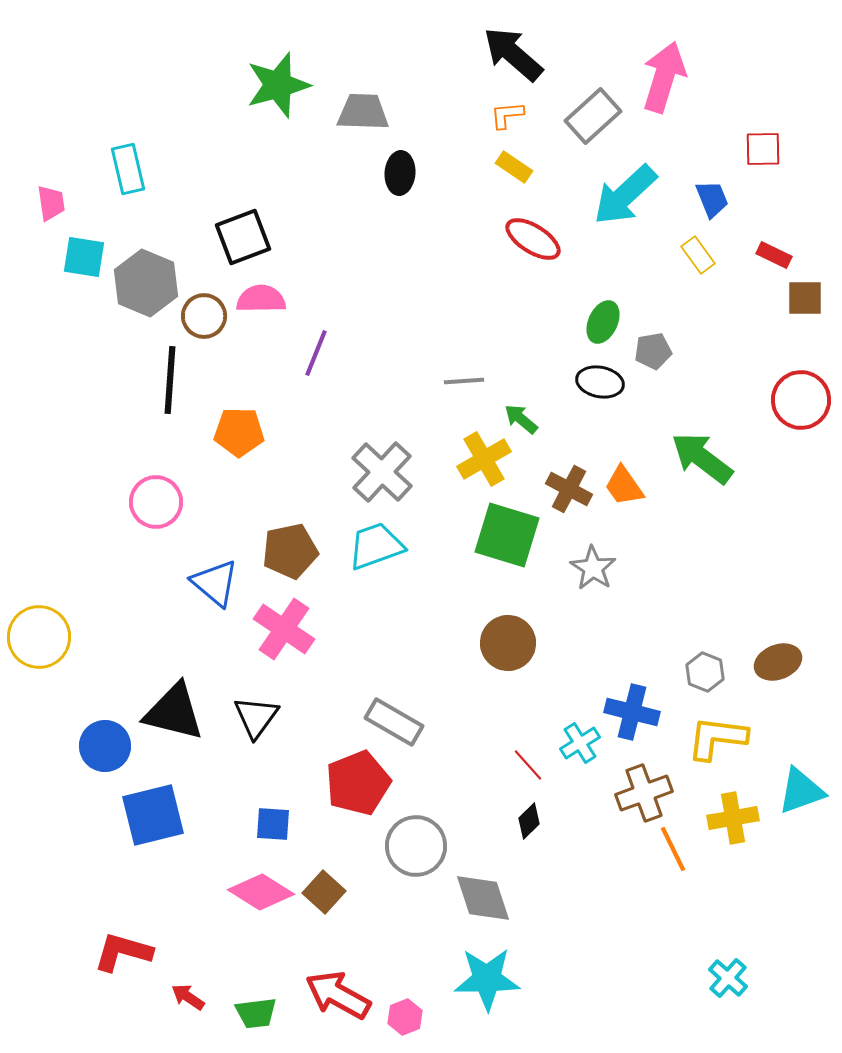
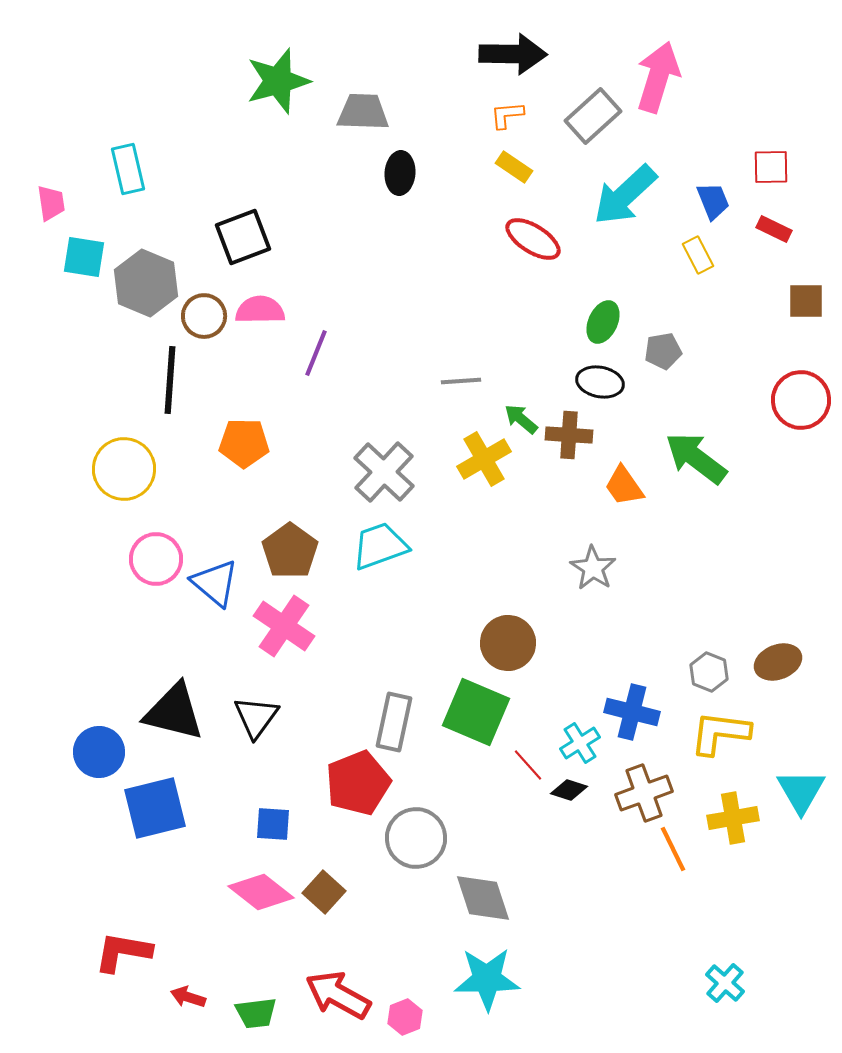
black arrow at (513, 54): rotated 140 degrees clockwise
pink arrow at (664, 77): moved 6 px left
green star at (278, 85): moved 4 px up
red square at (763, 149): moved 8 px right, 18 px down
blue trapezoid at (712, 199): moved 1 px right, 2 px down
yellow rectangle at (698, 255): rotated 9 degrees clockwise
red rectangle at (774, 255): moved 26 px up
brown square at (805, 298): moved 1 px right, 3 px down
pink semicircle at (261, 299): moved 1 px left, 11 px down
gray pentagon at (653, 351): moved 10 px right
gray line at (464, 381): moved 3 px left
orange pentagon at (239, 432): moved 5 px right, 11 px down
green arrow at (702, 458): moved 6 px left
gray cross at (382, 472): moved 2 px right
brown cross at (569, 489): moved 54 px up; rotated 24 degrees counterclockwise
pink circle at (156, 502): moved 57 px down
green square at (507, 535): moved 31 px left, 177 px down; rotated 6 degrees clockwise
cyan trapezoid at (376, 546): moved 4 px right
brown pentagon at (290, 551): rotated 24 degrees counterclockwise
pink cross at (284, 629): moved 3 px up
yellow circle at (39, 637): moved 85 px right, 168 px up
gray hexagon at (705, 672): moved 4 px right
gray rectangle at (394, 722): rotated 72 degrees clockwise
yellow L-shape at (717, 738): moved 3 px right, 5 px up
blue circle at (105, 746): moved 6 px left, 6 px down
cyan triangle at (801, 791): rotated 40 degrees counterclockwise
blue square at (153, 815): moved 2 px right, 7 px up
black diamond at (529, 821): moved 40 px right, 31 px up; rotated 63 degrees clockwise
gray circle at (416, 846): moved 8 px up
pink diamond at (261, 892): rotated 6 degrees clockwise
red L-shape at (123, 952): rotated 6 degrees counterclockwise
cyan cross at (728, 978): moved 3 px left, 5 px down
red arrow at (188, 997): rotated 16 degrees counterclockwise
